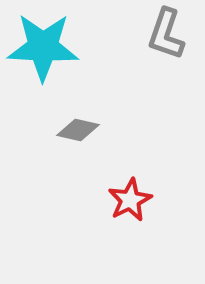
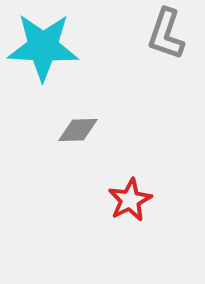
gray diamond: rotated 15 degrees counterclockwise
